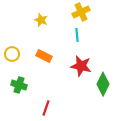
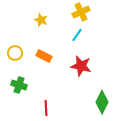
cyan line: rotated 40 degrees clockwise
yellow circle: moved 3 px right, 1 px up
green diamond: moved 1 px left, 18 px down
red line: rotated 21 degrees counterclockwise
